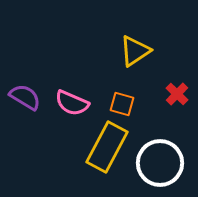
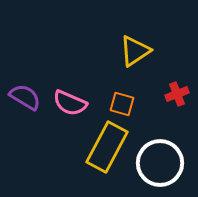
red cross: rotated 25 degrees clockwise
pink semicircle: moved 2 px left
